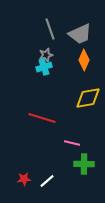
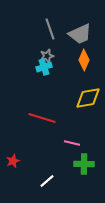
gray star: moved 1 px right, 1 px down
red star: moved 11 px left, 18 px up; rotated 16 degrees counterclockwise
